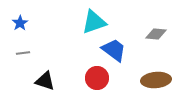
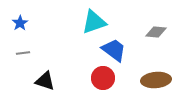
gray diamond: moved 2 px up
red circle: moved 6 px right
